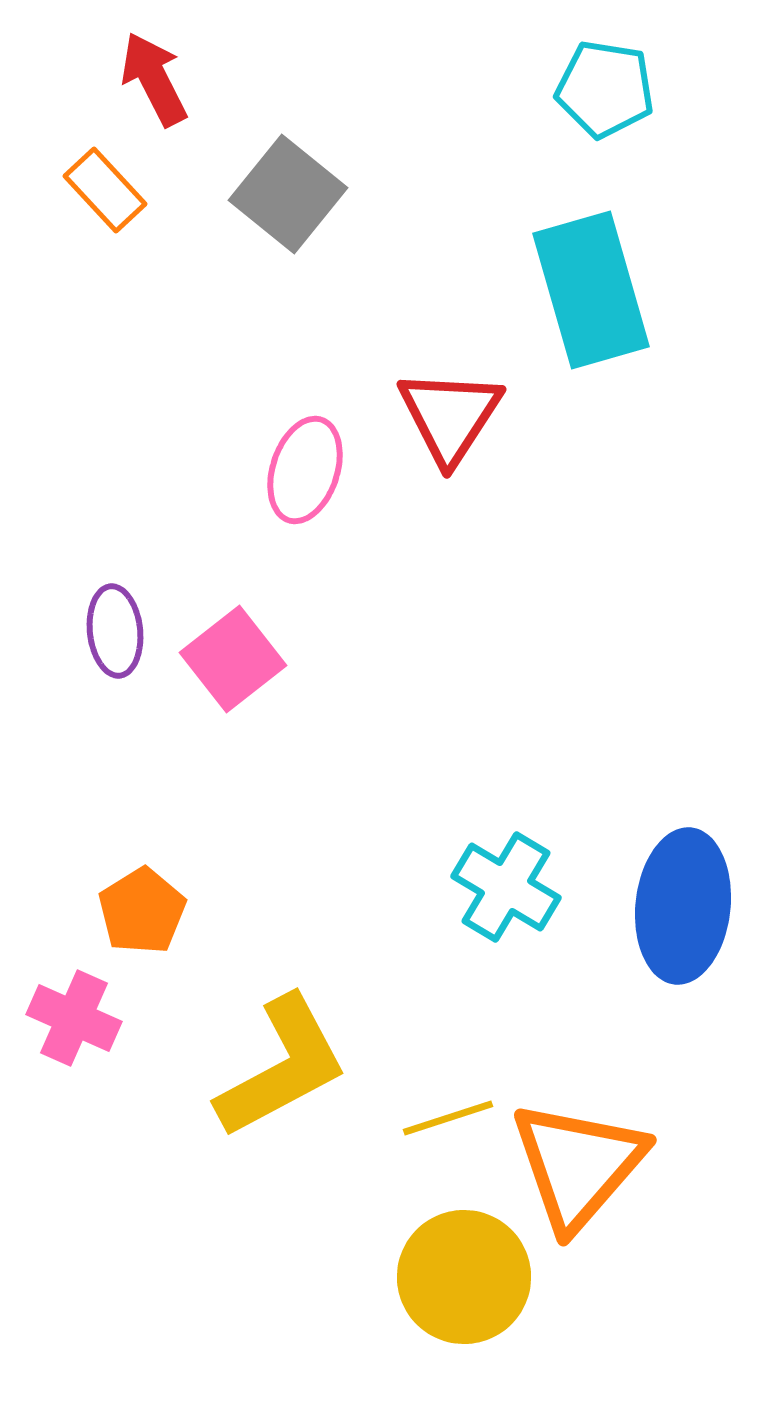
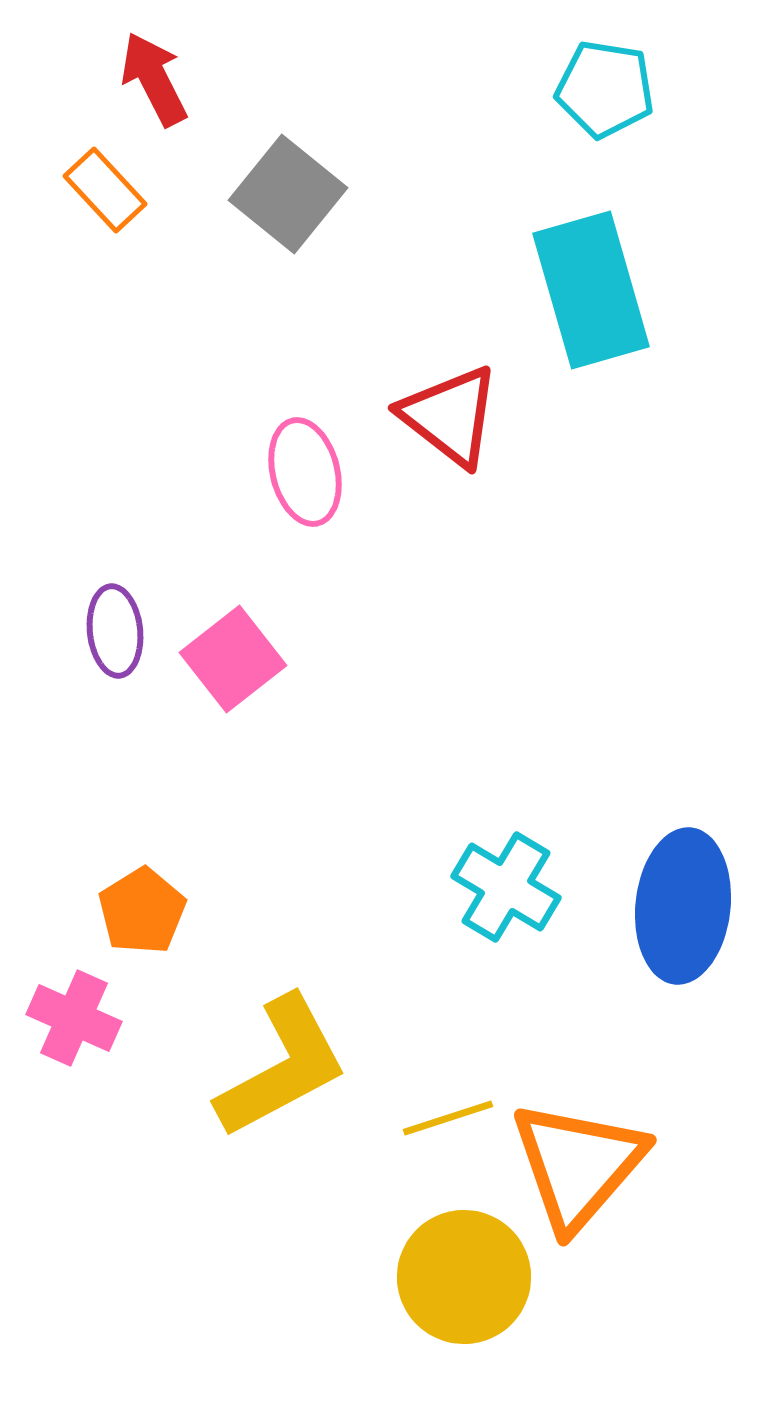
red triangle: rotated 25 degrees counterclockwise
pink ellipse: moved 2 px down; rotated 32 degrees counterclockwise
